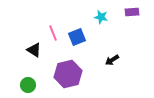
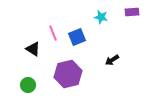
black triangle: moved 1 px left, 1 px up
